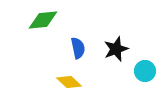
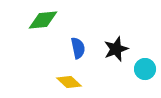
cyan circle: moved 2 px up
